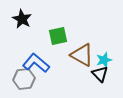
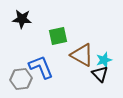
black star: rotated 24 degrees counterclockwise
blue L-shape: moved 5 px right, 4 px down; rotated 28 degrees clockwise
gray hexagon: moved 3 px left
